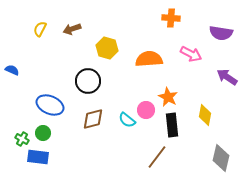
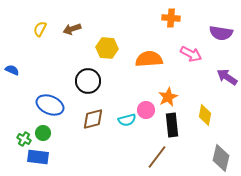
yellow hexagon: rotated 10 degrees counterclockwise
orange star: rotated 18 degrees clockwise
cyan semicircle: rotated 54 degrees counterclockwise
green cross: moved 2 px right
